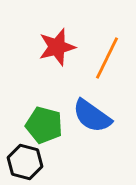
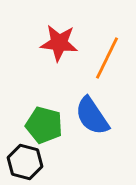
red star: moved 2 px right, 4 px up; rotated 21 degrees clockwise
blue semicircle: rotated 21 degrees clockwise
